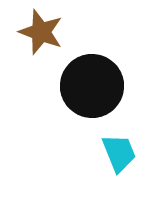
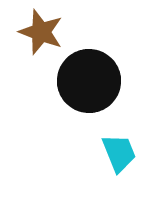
black circle: moved 3 px left, 5 px up
